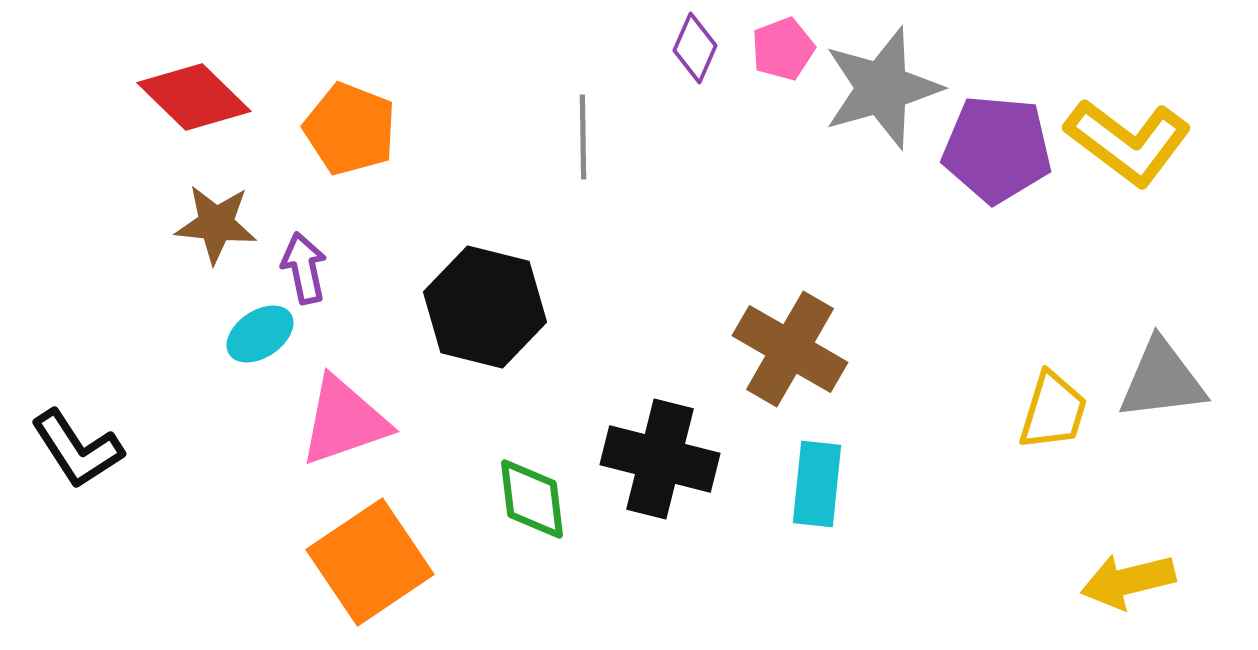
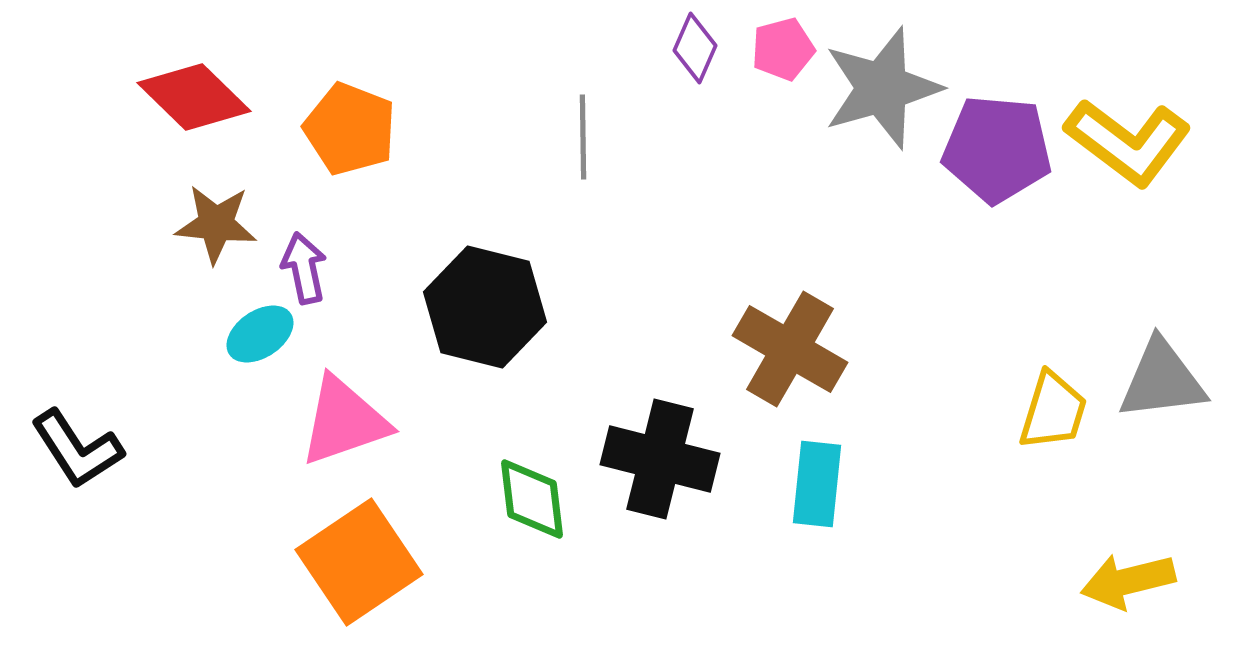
pink pentagon: rotated 6 degrees clockwise
orange square: moved 11 px left
